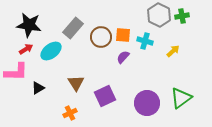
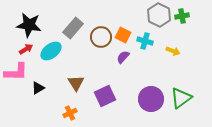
orange square: rotated 21 degrees clockwise
yellow arrow: rotated 64 degrees clockwise
purple circle: moved 4 px right, 4 px up
